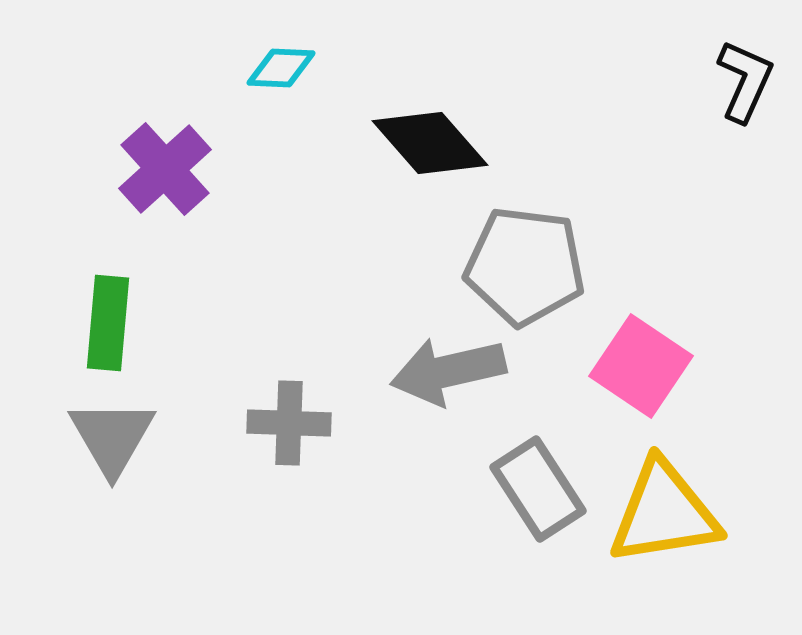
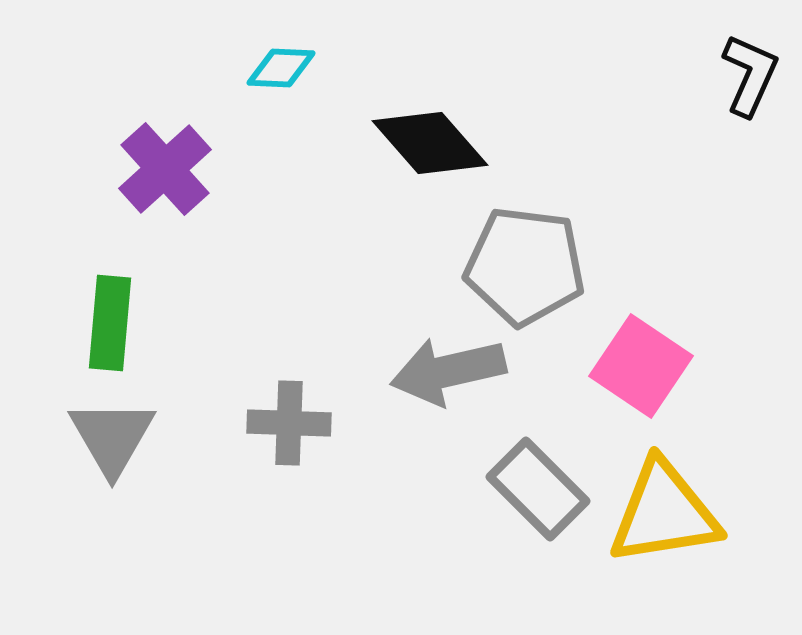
black L-shape: moved 5 px right, 6 px up
green rectangle: moved 2 px right
gray rectangle: rotated 12 degrees counterclockwise
